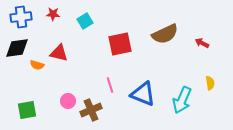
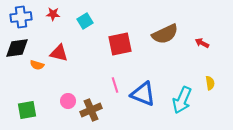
pink line: moved 5 px right
